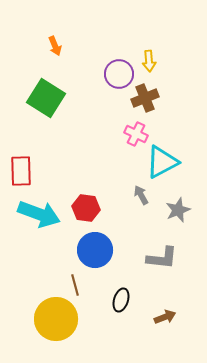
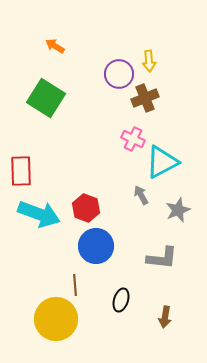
orange arrow: rotated 144 degrees clockwise
pink cross: moved 3 px left, 5 px down
red hexagon: rotated 12 degrees clockwise
blue circle: moved 1 px right, 4 px up
brown line: rotated 10 degrees clockwise
brown arrow: rotated 120 degrees clockwise
